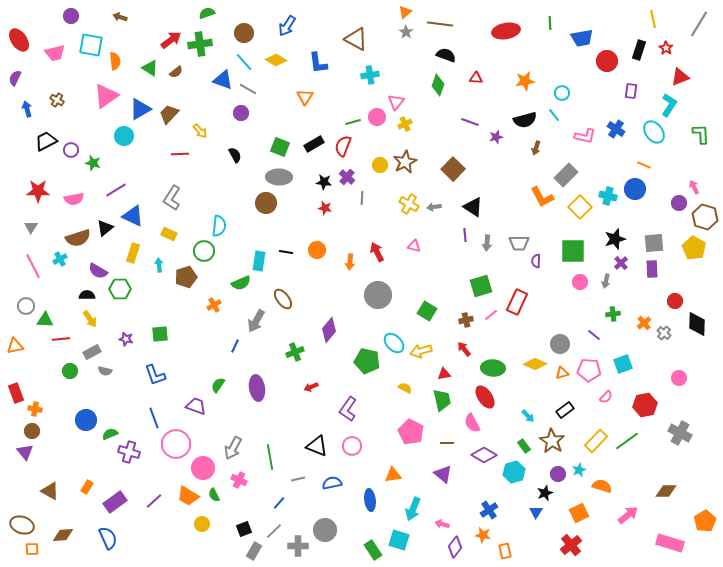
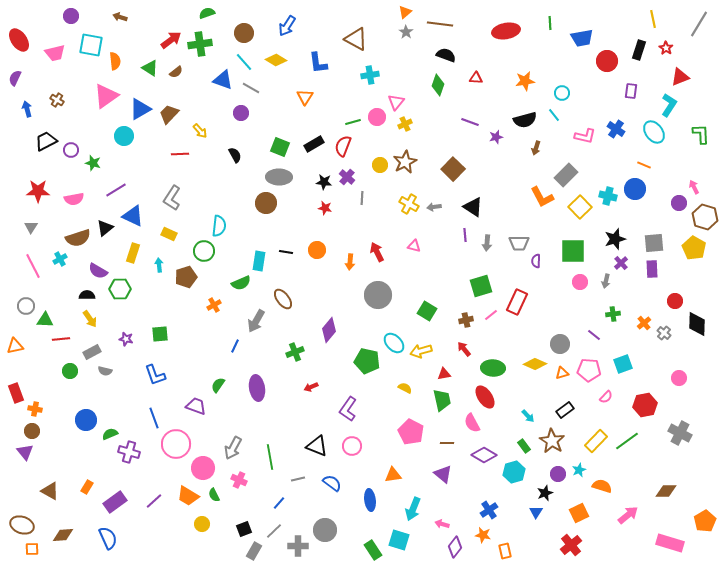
gray line at (248, 89): moved 3 px right, 1 px up
blue semicircle at (332, 483): rotated 48 degrees clockwise
